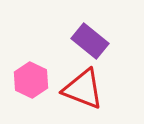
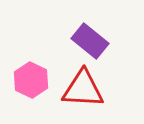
red triangle: rotated 18 degrees counterclockwise
